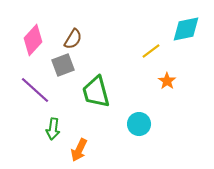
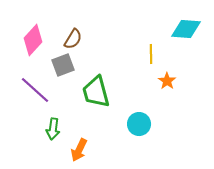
cyan diamond: rotated 16 degrees clockwise
yellow line: moved 3 px down; rotated 54 degrees counterclockwise
